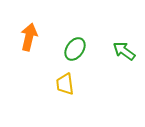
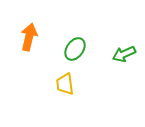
green arrow: moved 3 px down; rotated 60 degrees counterclockwise
